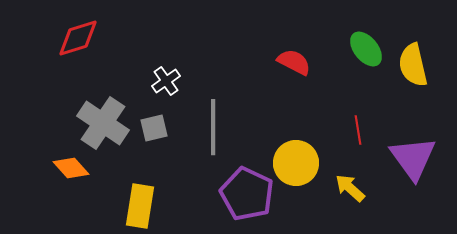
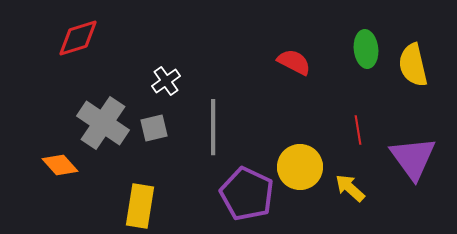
green ellipse: rotated 33 degrees clockwise
yellow circle: moved 4 px right, 4 px down
orange diamond: moved 11 px left, 3 px up
